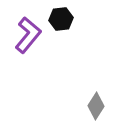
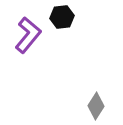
black hexagon: moved 1 px right, 2 px up
